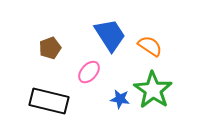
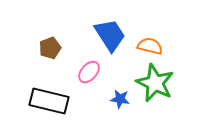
orange semicircle: rotated 20 degrees counterclockwise
green star: moved 2 px right, 7 px up; rotated 9 degrees counterclockwise
